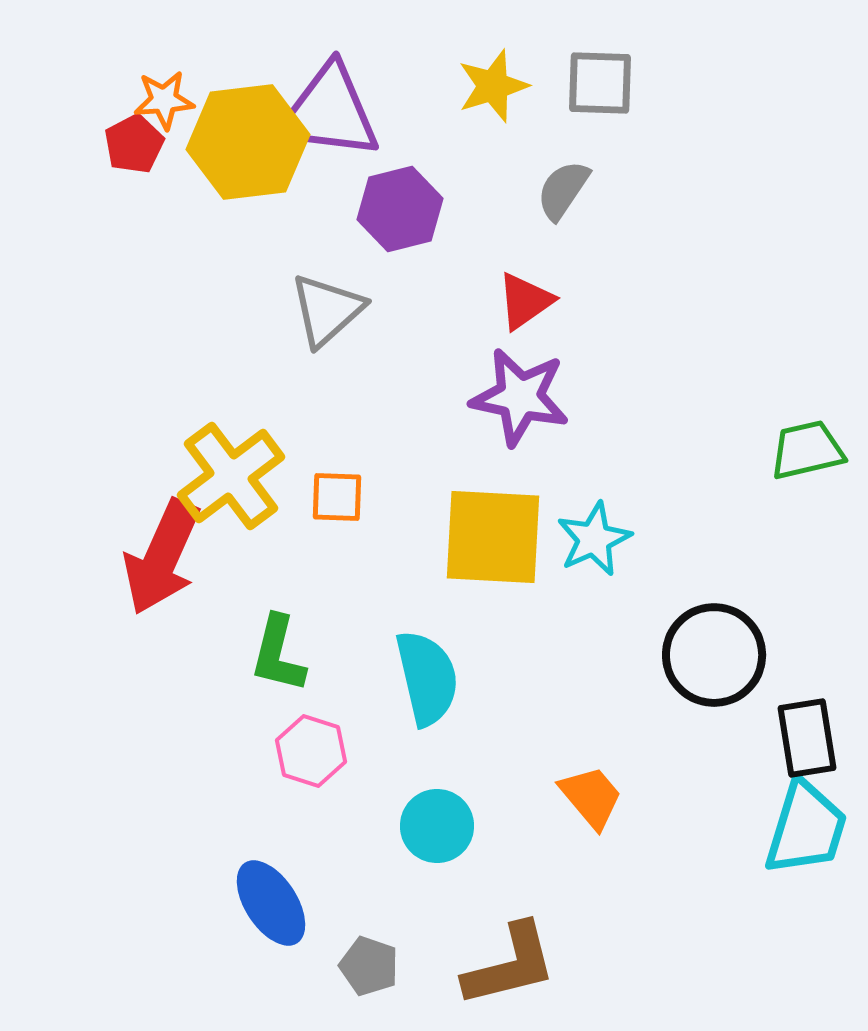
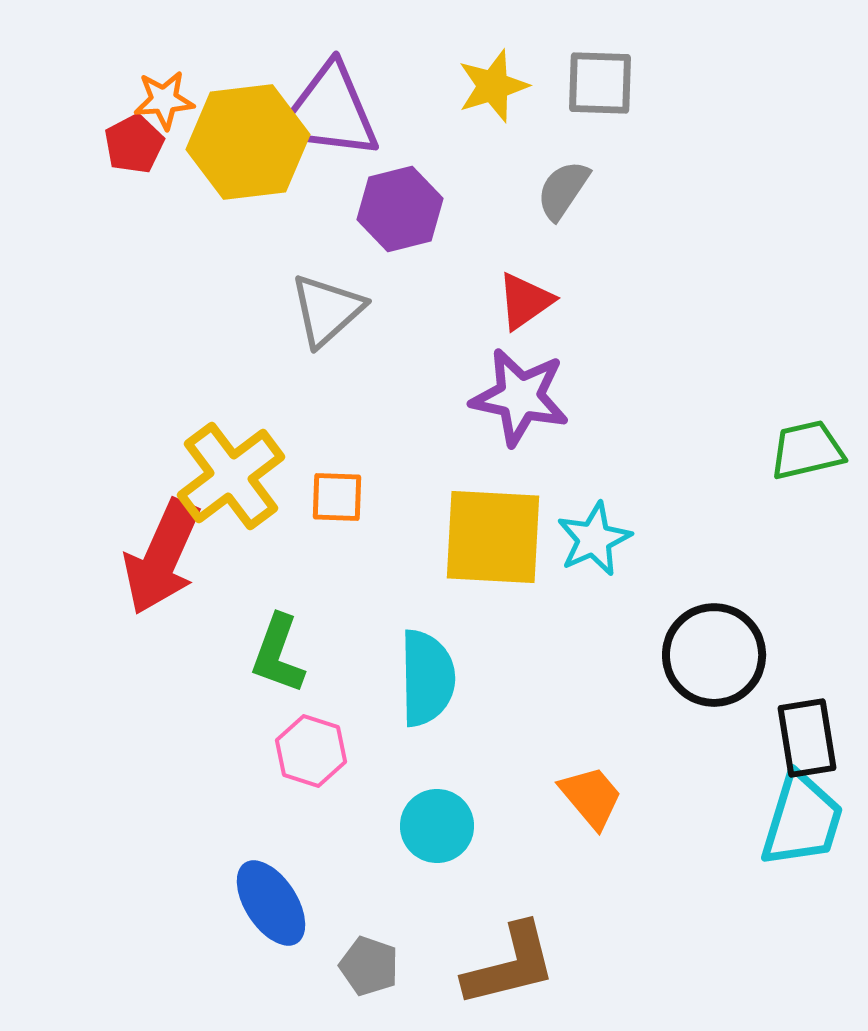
green L-shape: rotated 6 degrees clockwise
cyan semicircle: rotated 12 degrees clockwise
cyan trapezoid: moved 4 px left, 8 px up
